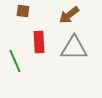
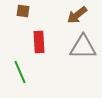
brown arrow: moved 8 px right
gray triangle: moved 9 px right, 1 px up
green line: moved 5 px right, 11 px down
